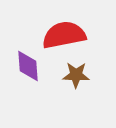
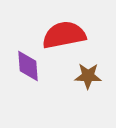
brown star: moved 12 px right, 1 px down
